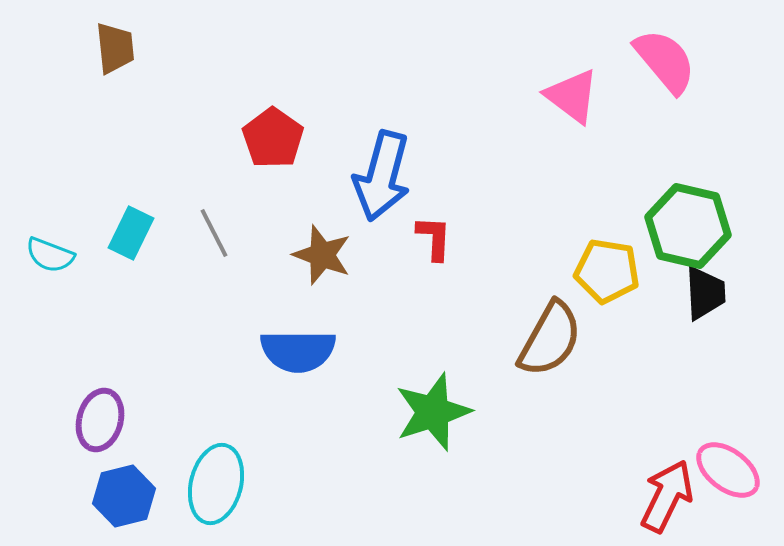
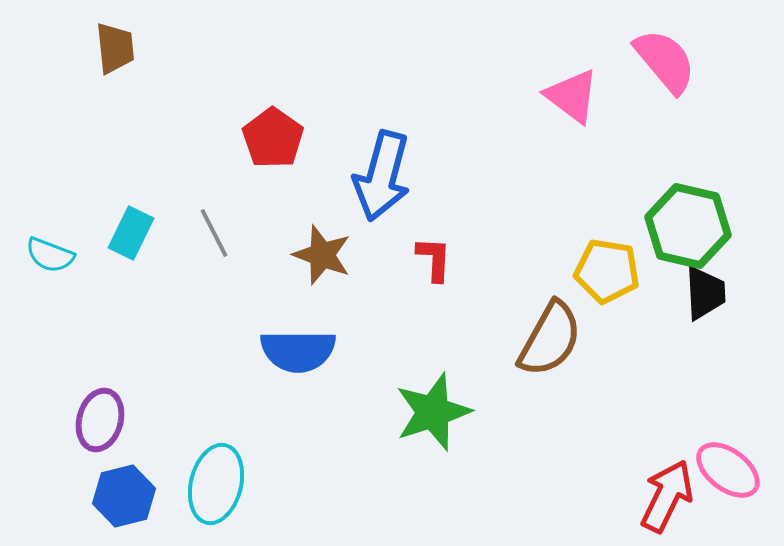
red L-shape: moved 21 px down
